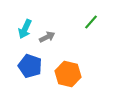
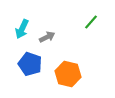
cyan arrow: moved 3 px left
blue pentagon: moved 2 px up
